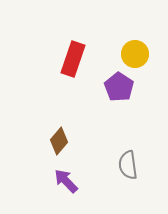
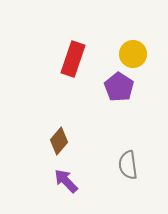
yellow circle: moved 2 px left
